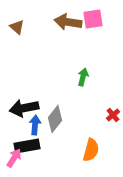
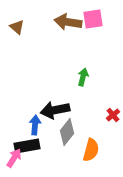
black arrow: moved 31 px right, 2 px down
gray diamond: moved 12 px right, 13 px down
